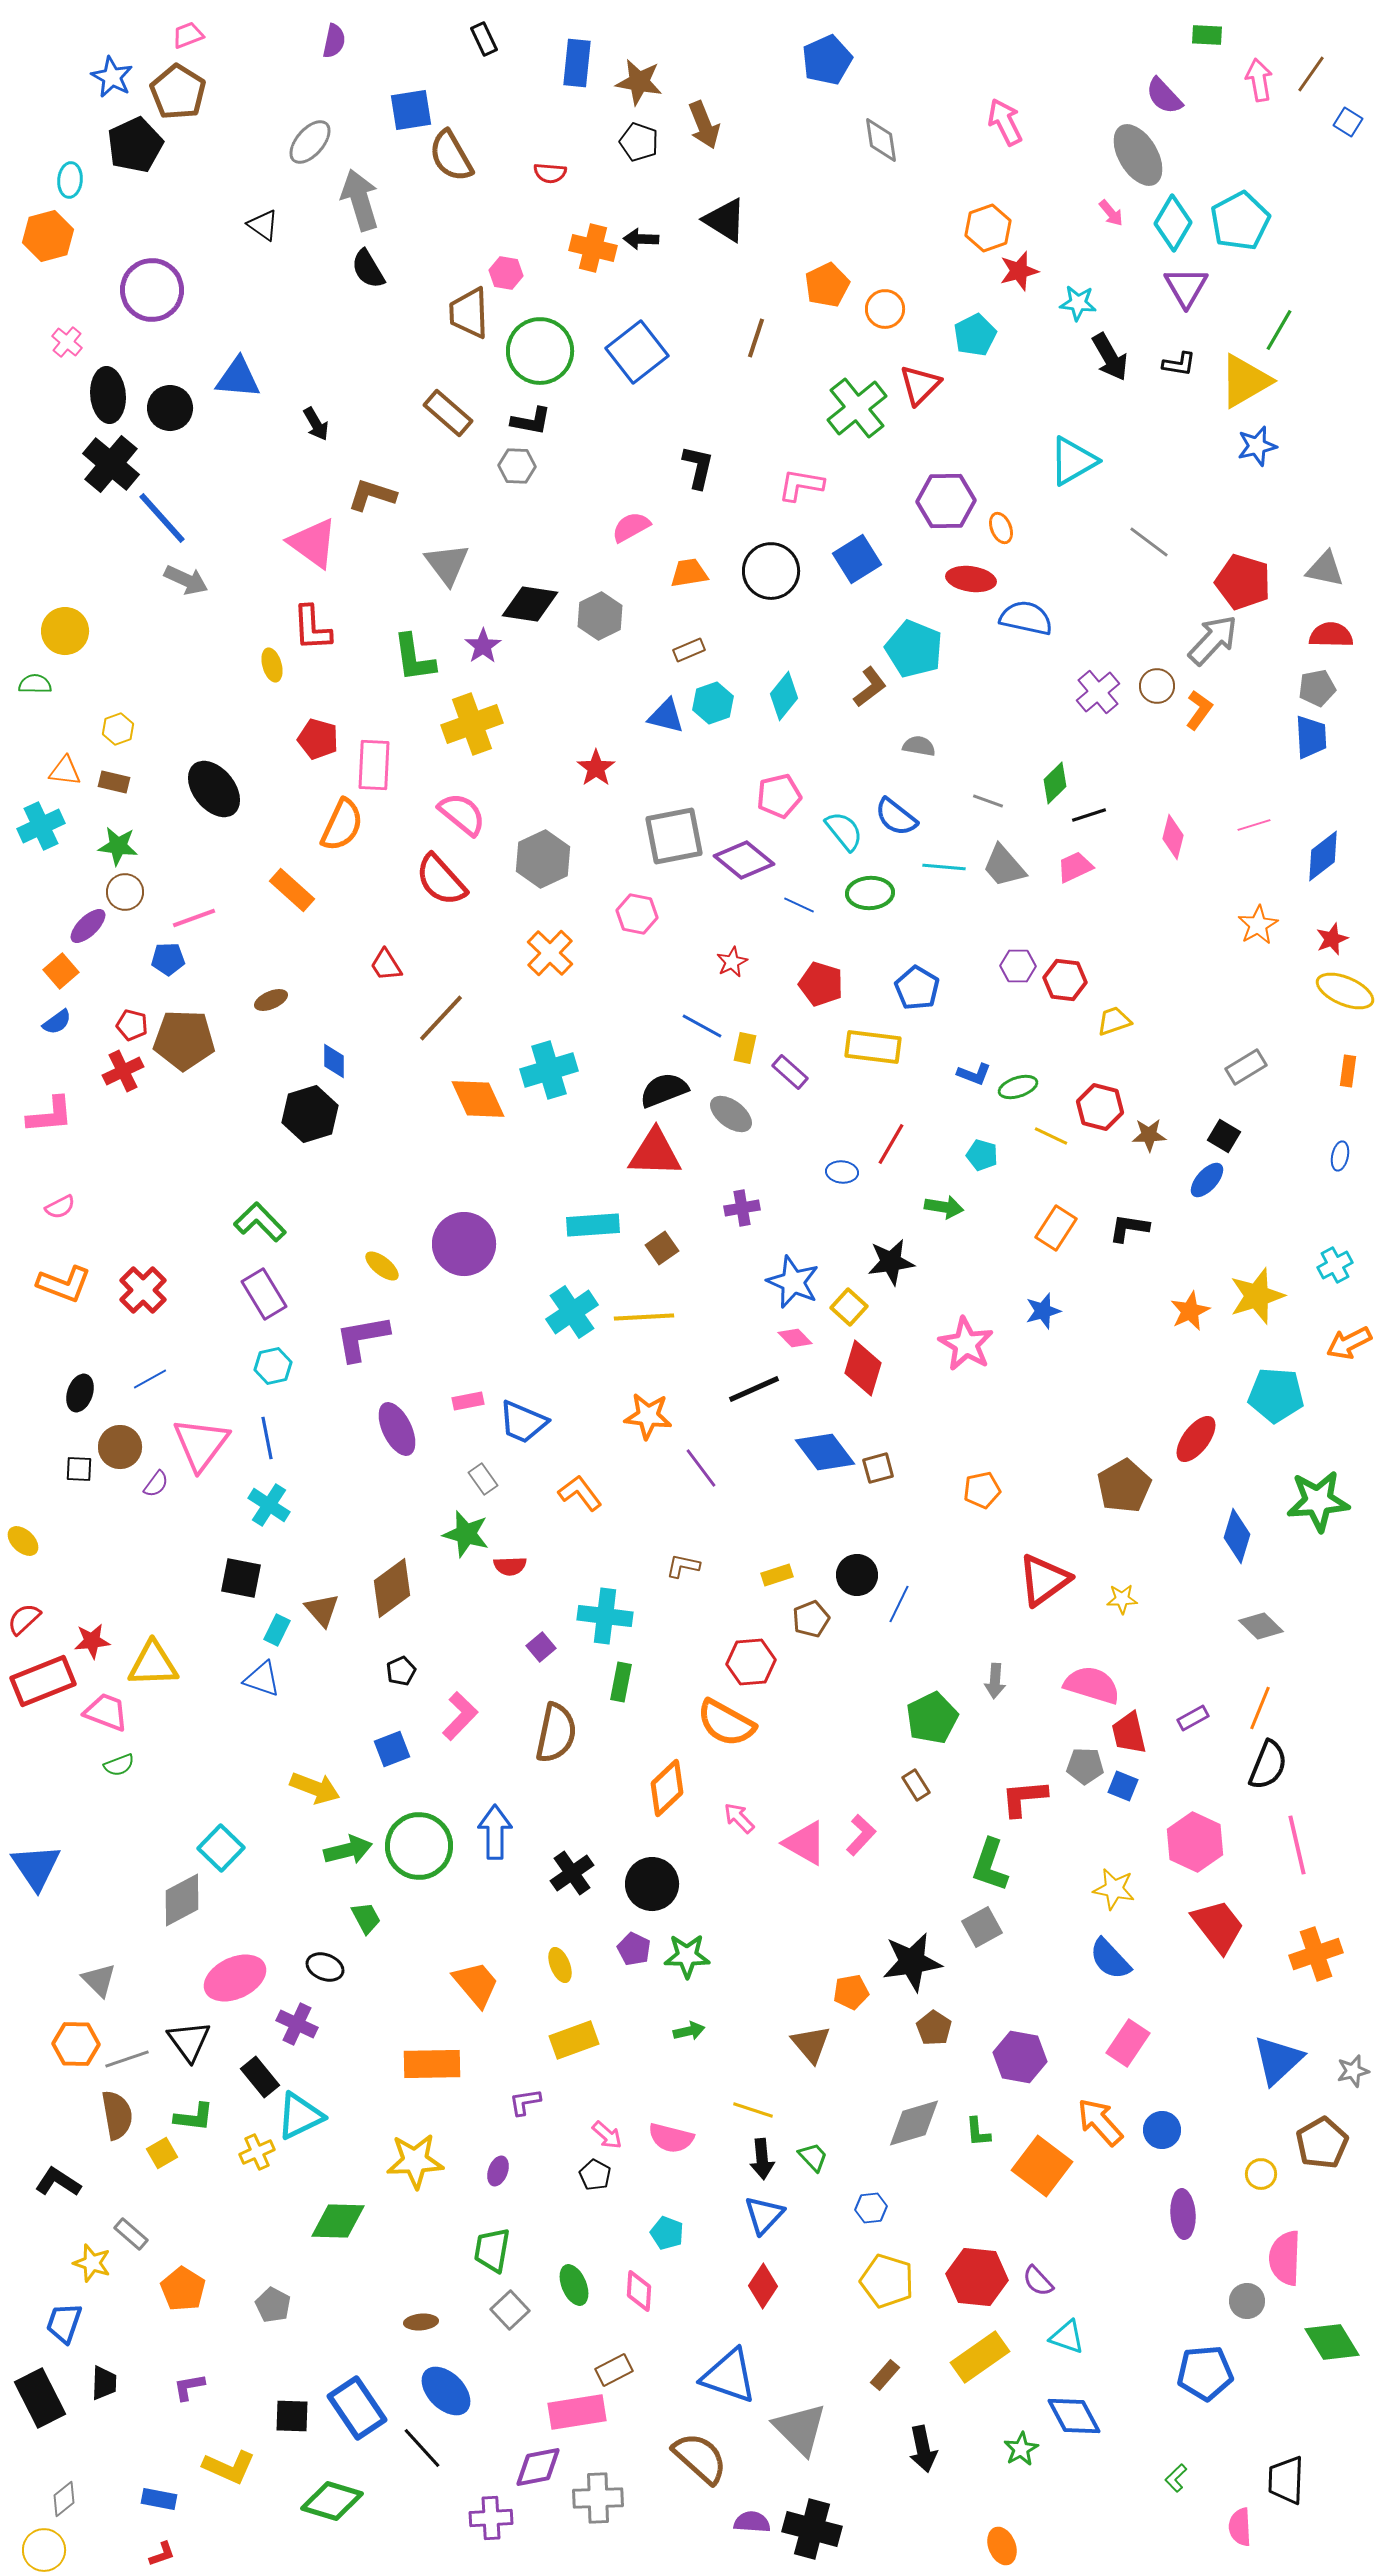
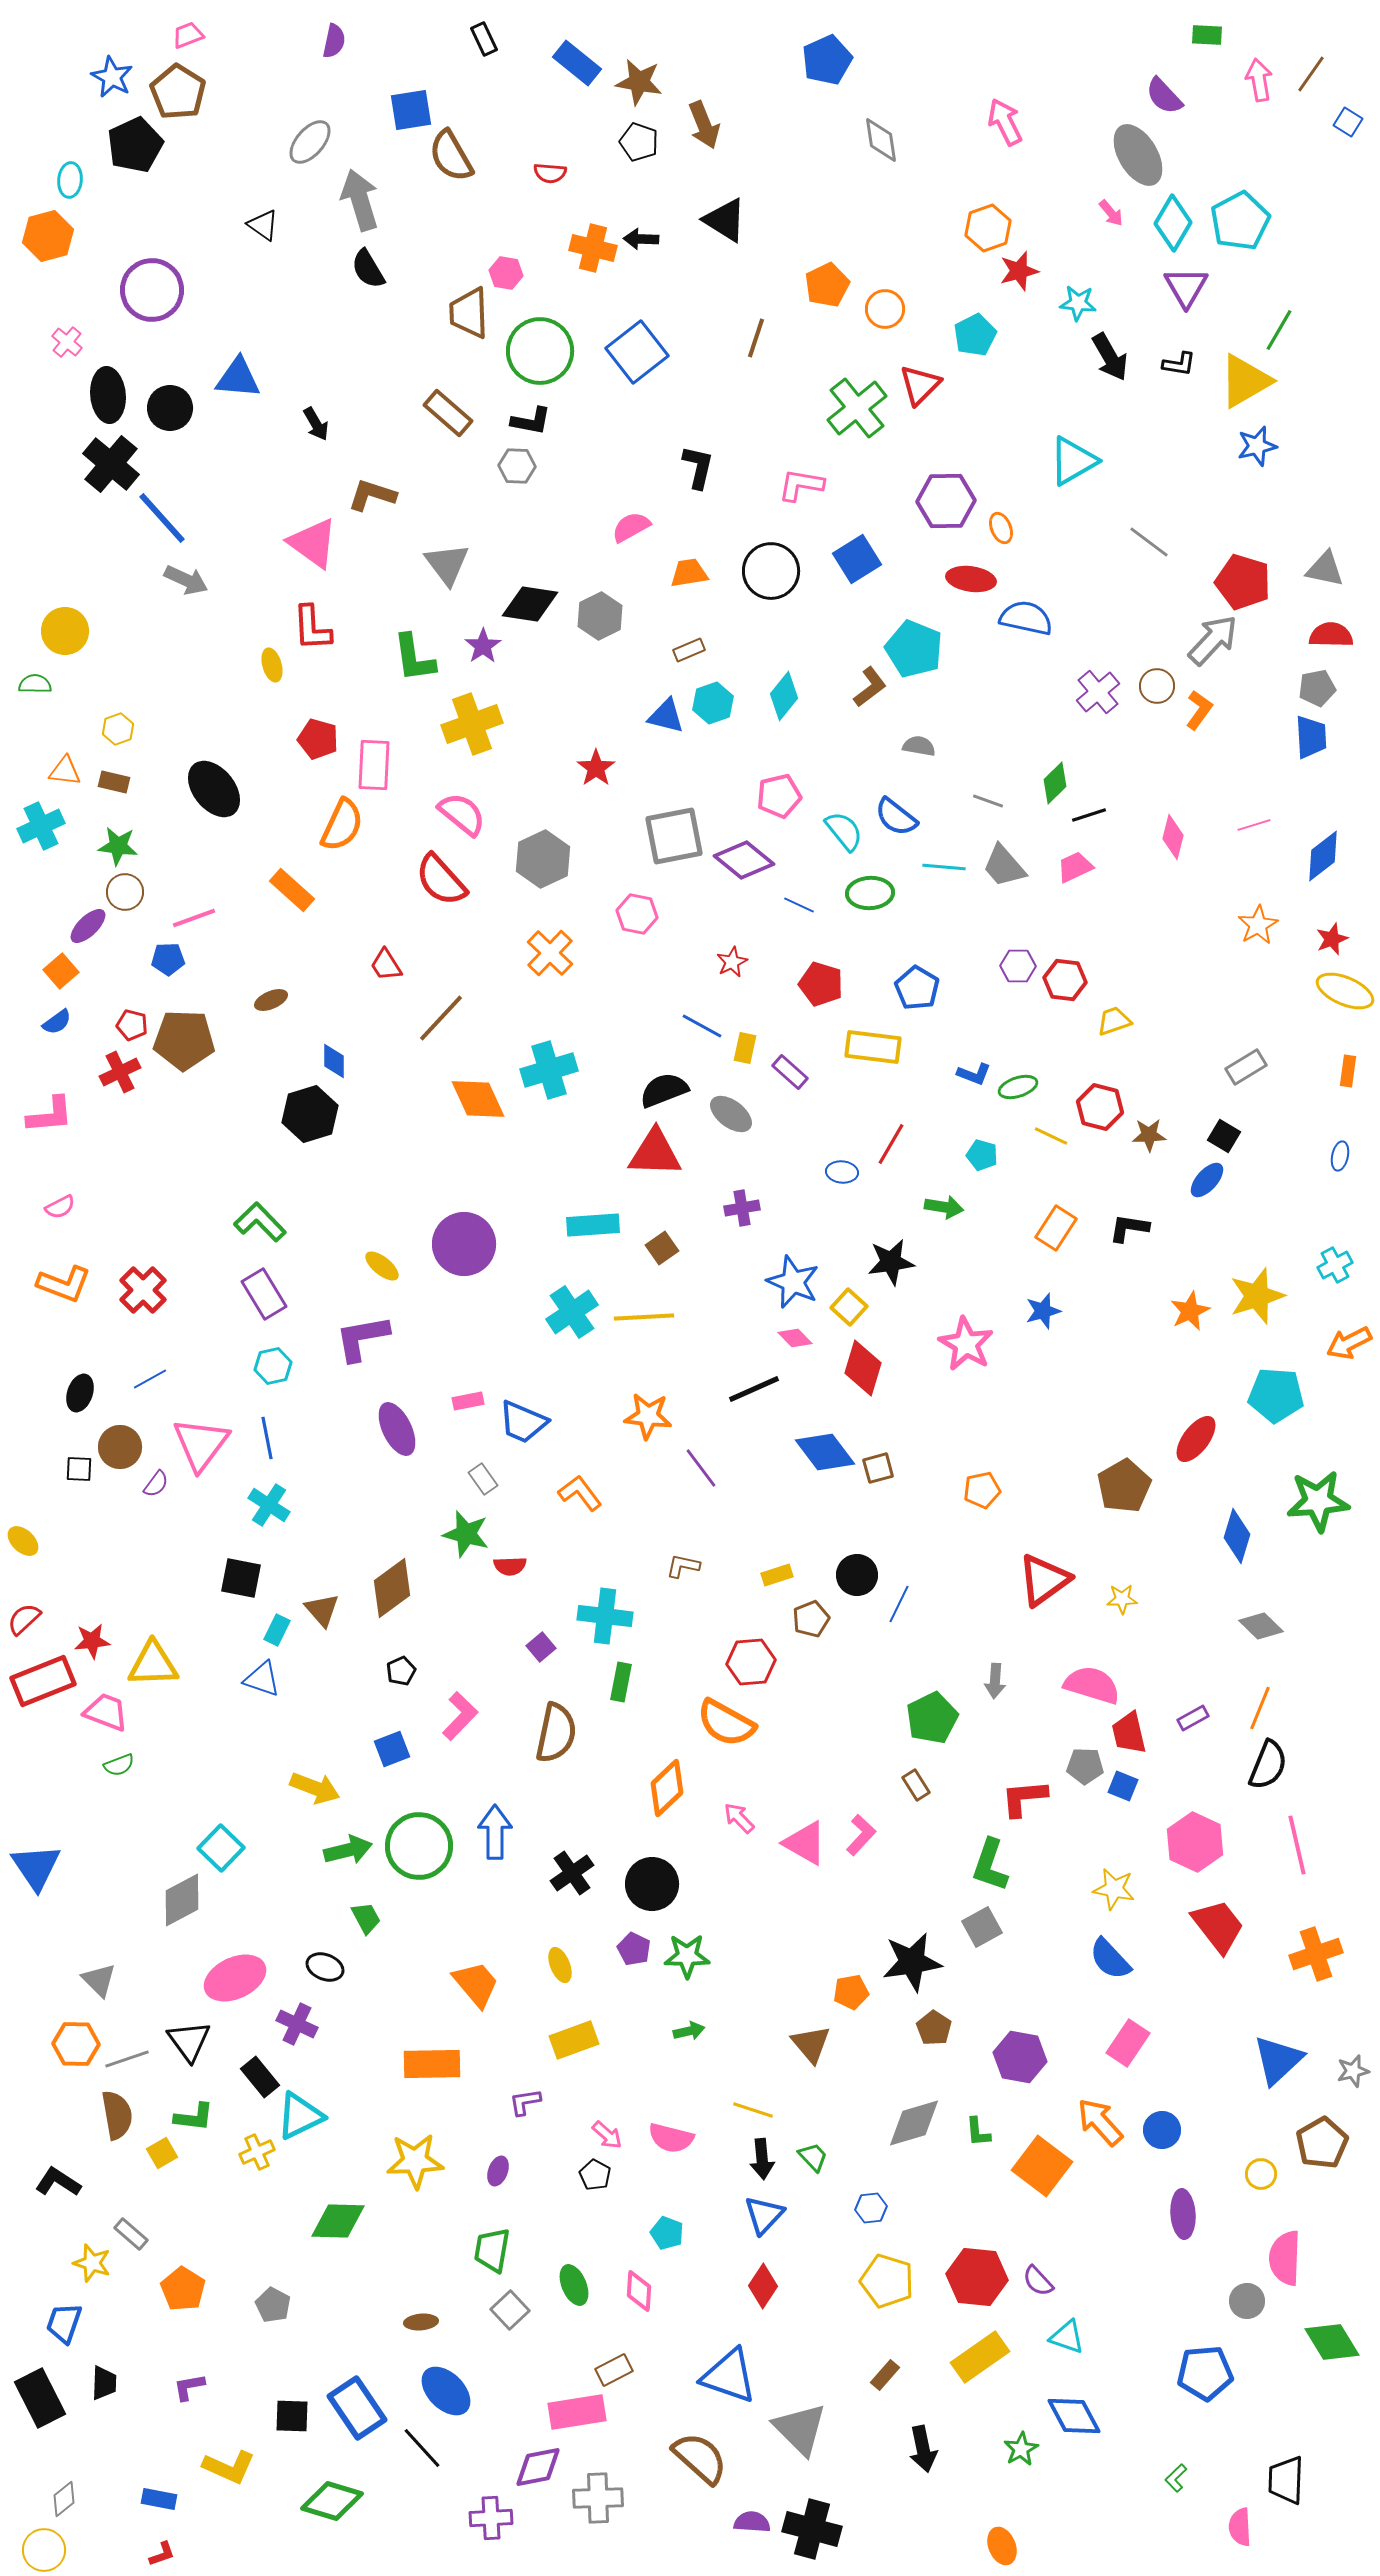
blue rectangle at (577, 63): rotated 57 degrees counterclockwise
red cross at (123, 1071): moved 3 px left, 1 px down
